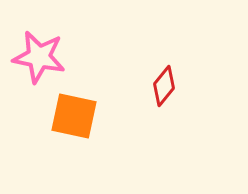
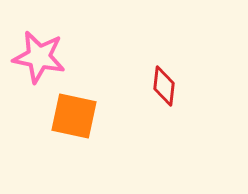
red diamond: rotated 33 degrees counterclockwise
